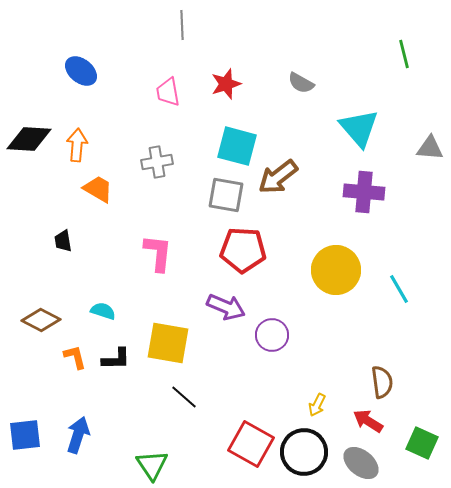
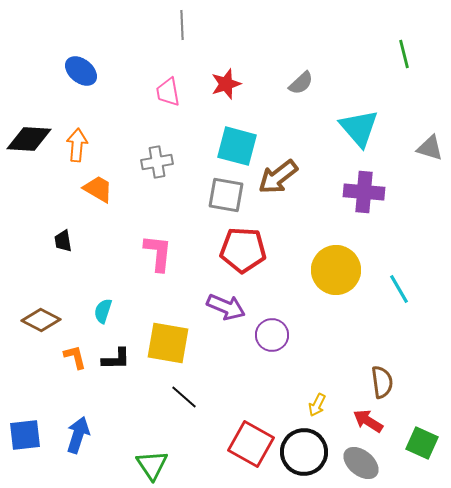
gray semicircle: rotated 72 degrees counterclockwise
gray triangle: rotated 12 degrees clockwise
cyan semicircle: rotated 90 degrees counterclockwise
